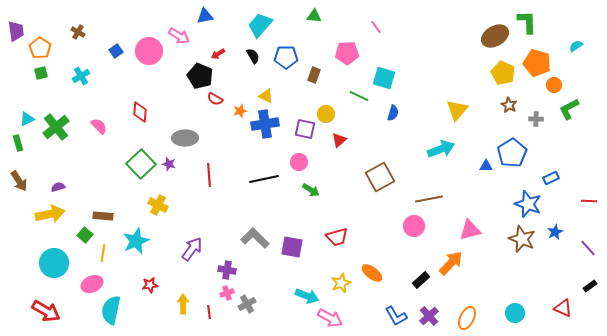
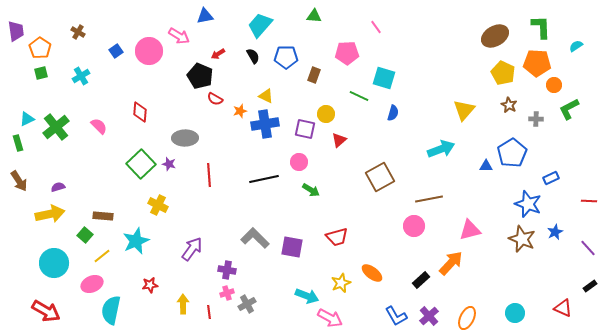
green L-shape at (527, 22): moved 14 px right, 5 px down
orange pentagon at (537, 63): rotated 12 degrees counterclockwise
yellow triangle at (457, 110): moved 7 px right
yellow line at (103, 253): moved 1 px left, 3 px down; rotated 42 degrees clockwise
